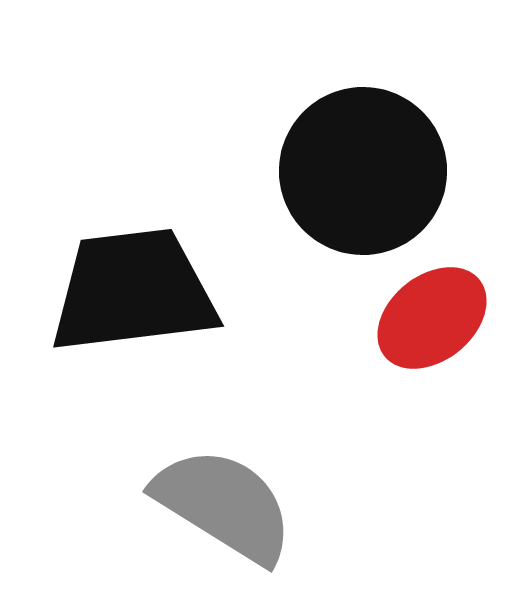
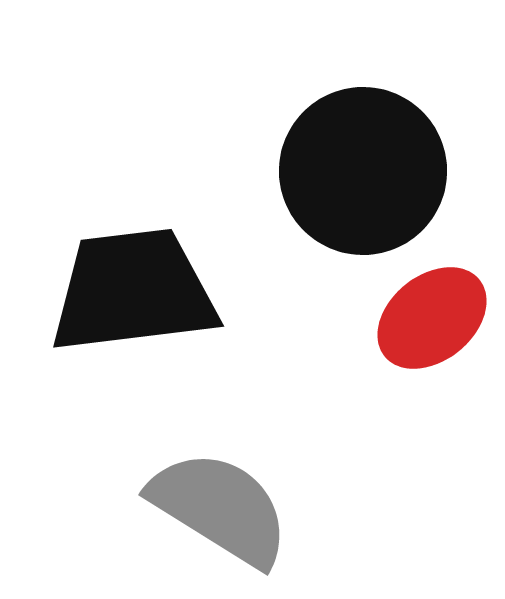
gray semicircle: moved 4 px left, 3 px down
